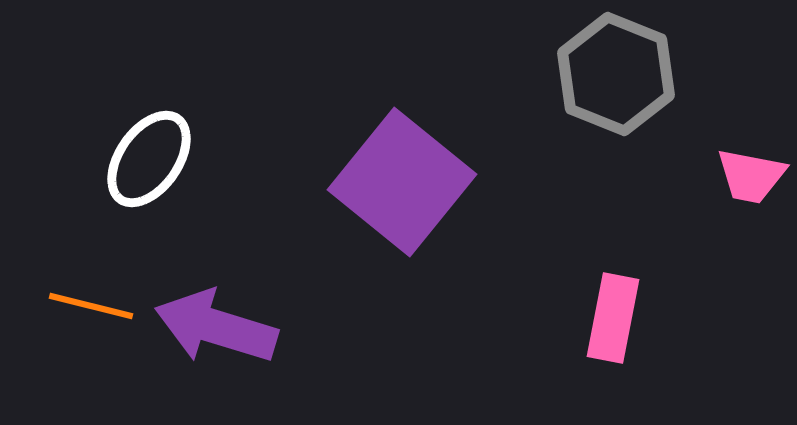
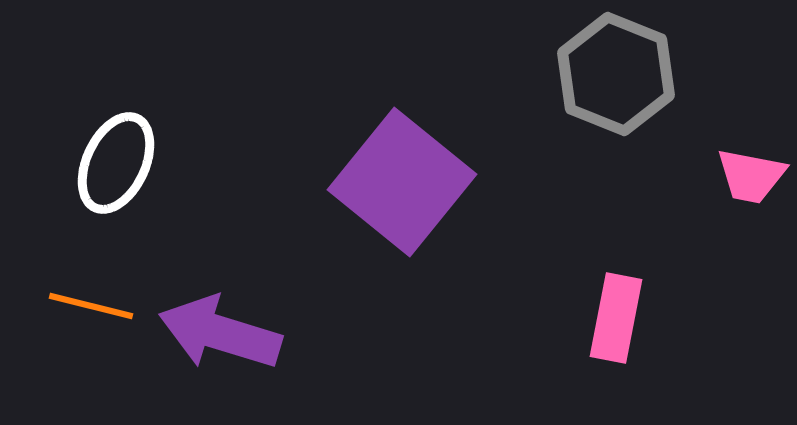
white ellipse: moved 33 px left, 4 px down; rotated 10 degrees counterclockwise
pink rectangle: moved 3 px right
purple arrow: moved 4 px right, 6 px down
